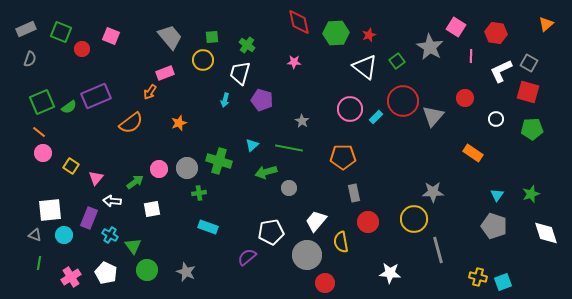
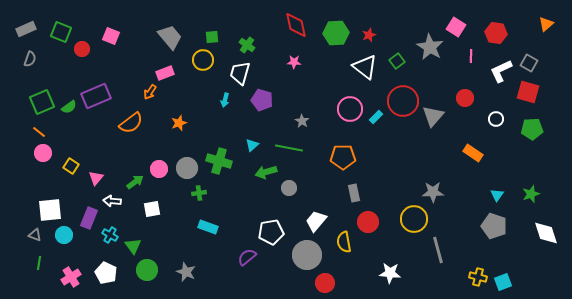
red diamond at (299, 22): moved 3 px left, 3 px down
yellow semicircle at (341, 242): moved 3 px right
